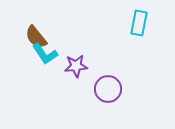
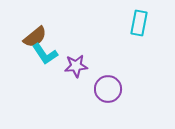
brown semicircle: moved 1 px left; rotated 90 degrees counterclockwise
